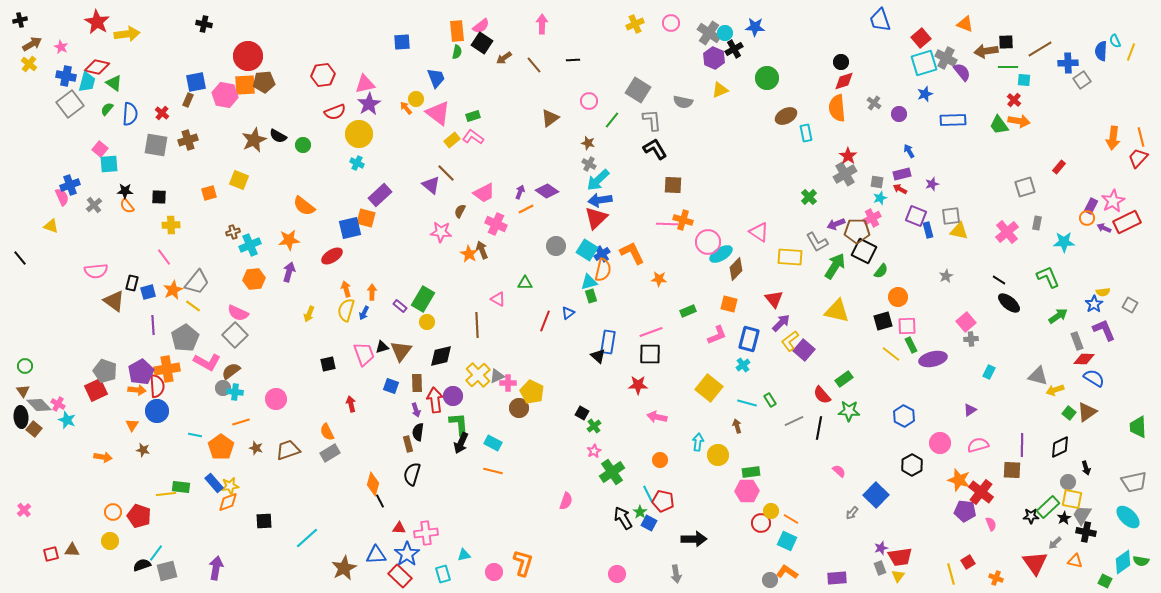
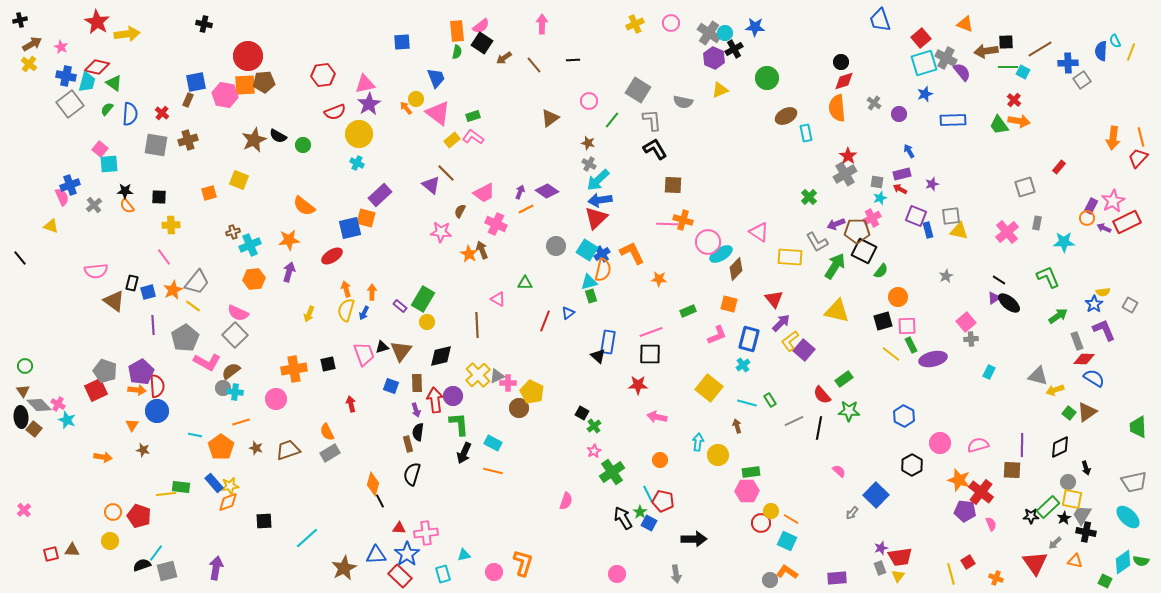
cyan square at (1024, 80): moved 1 px left, 8 px up; rotated 24 degrees clockwise
orange cross at (167, 369): moved 127 px right
purple triangle at (970, 410): moved 24 px right, 112 px up
black arrow at (461, 443): moved 3 px right, 10 px down
